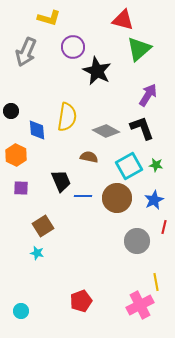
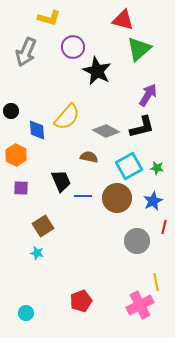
yellow semicircle: rotated 32 degrees clockwise
black L-shape: moved 1 px up; rotated 96 degrees clockwise
green star: moved 1 px right, 3 px down
blue star: moved 1 px left, 1 px down
cyan circle: moved 5 px right, 2 px down
